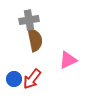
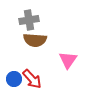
brown semicircle: rotated 105 degrees clockwise
pink triangle: rotated 30 degrees counterclockwise
red arrow: rotated 80 degrees counterclockwise
